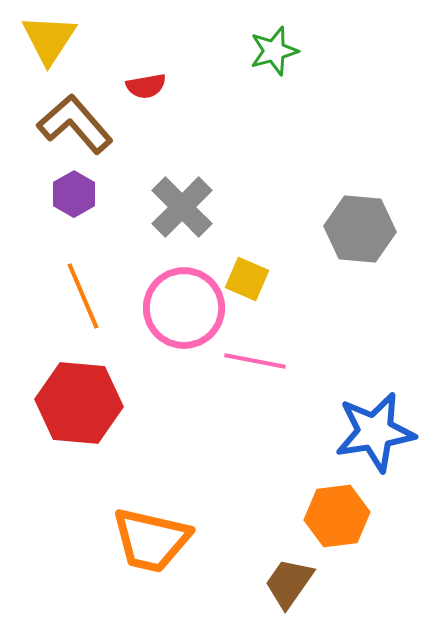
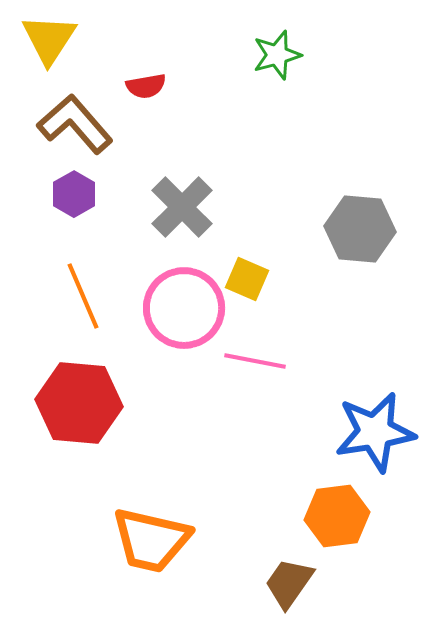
green star: moved 3 px right, 4 px down
